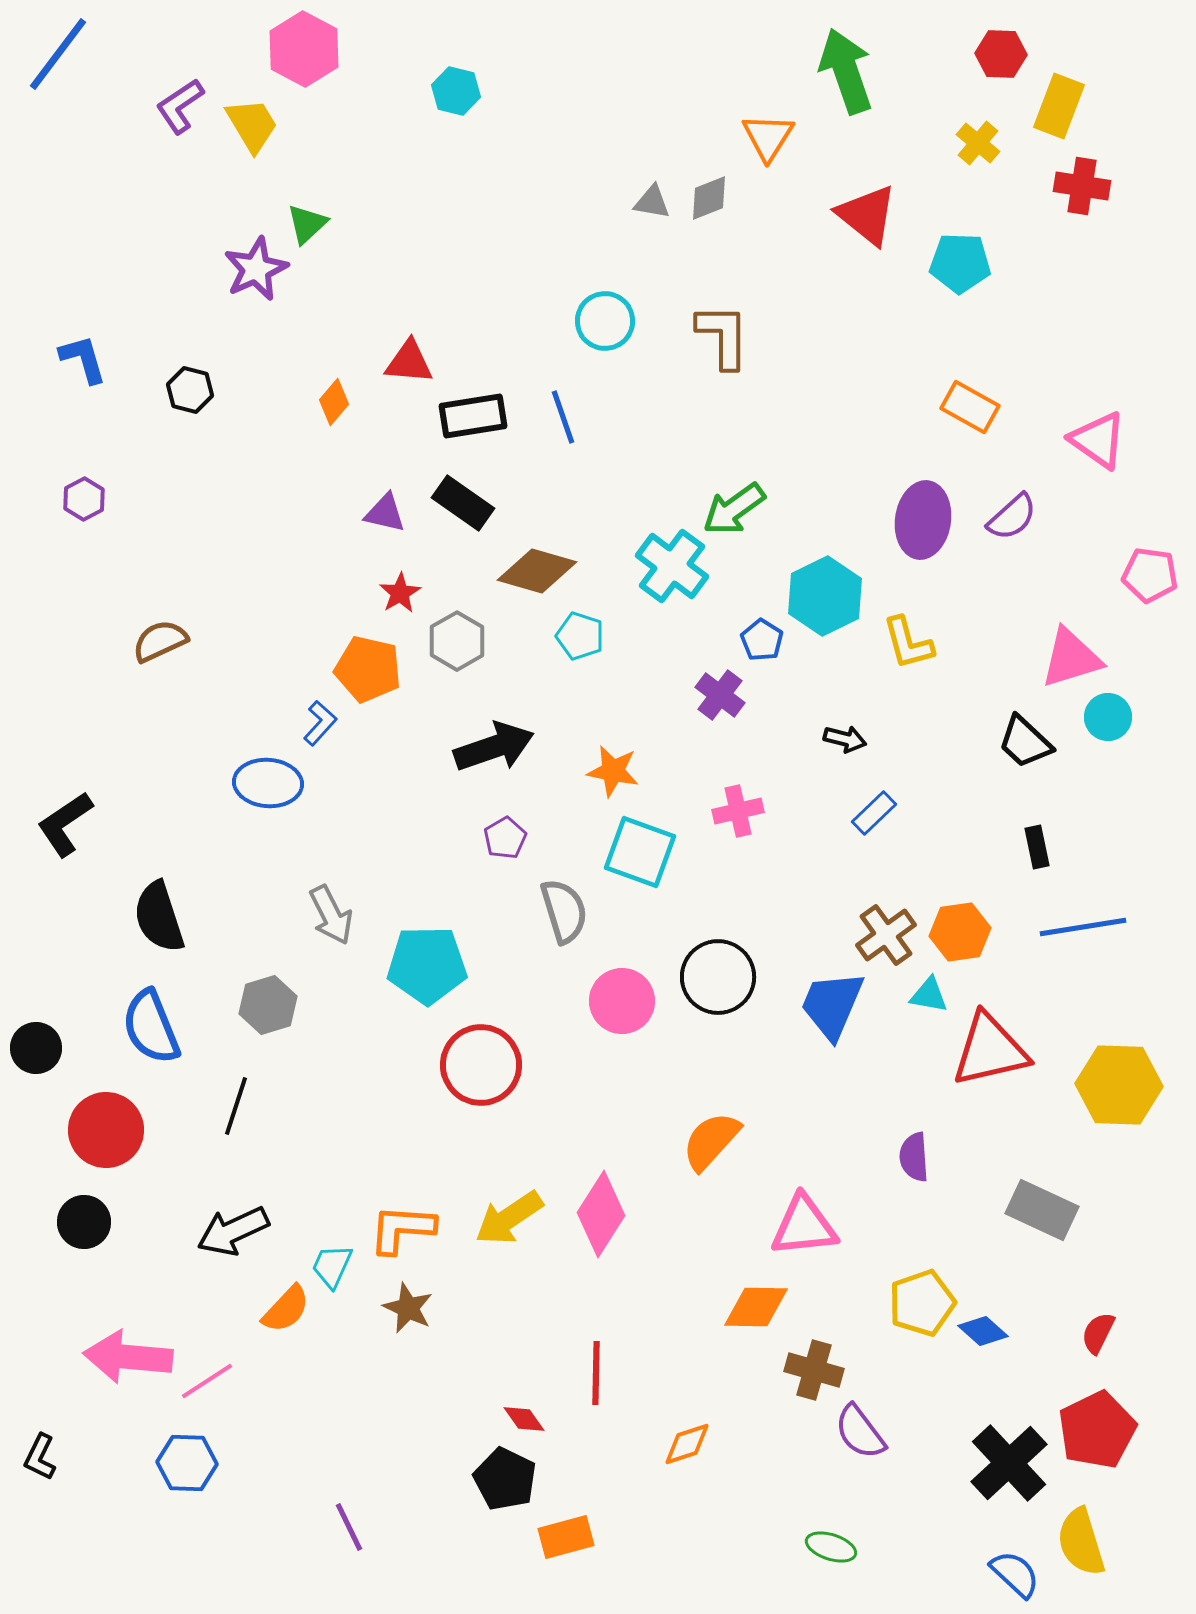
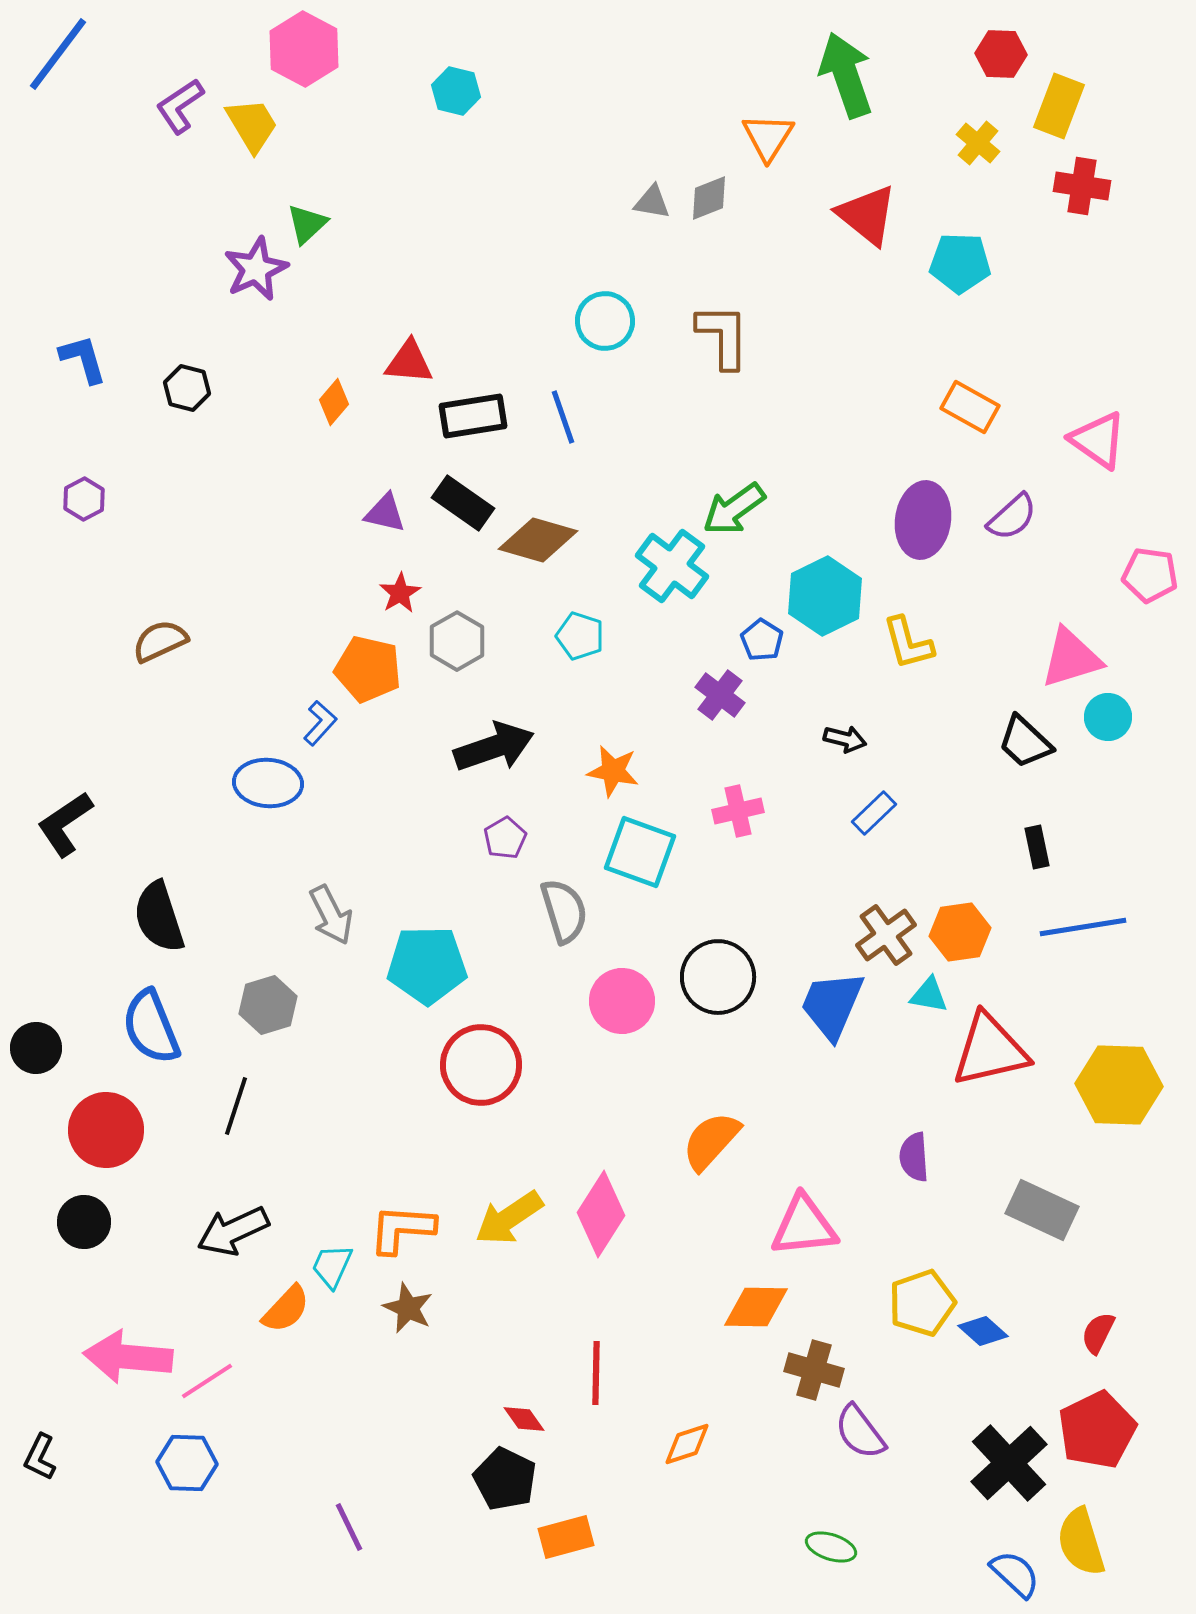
green arrow at (846, 71): moved 4 px down
black hexagon at (190, 390): moved 3 px left, 2 px up
brown diamond at (537, 571): moved 1 px right, 31 px up
